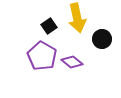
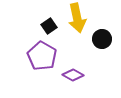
purple diamond: moved 1 px right, 13 px down; rotated 10 degrees counterclockwise
